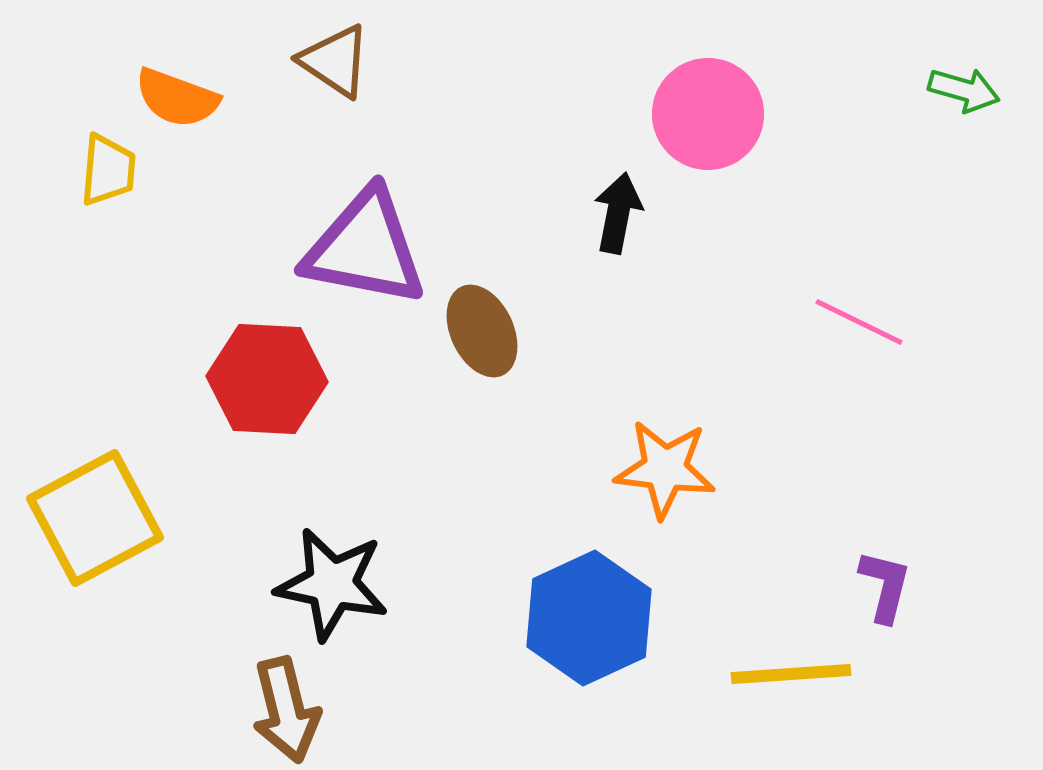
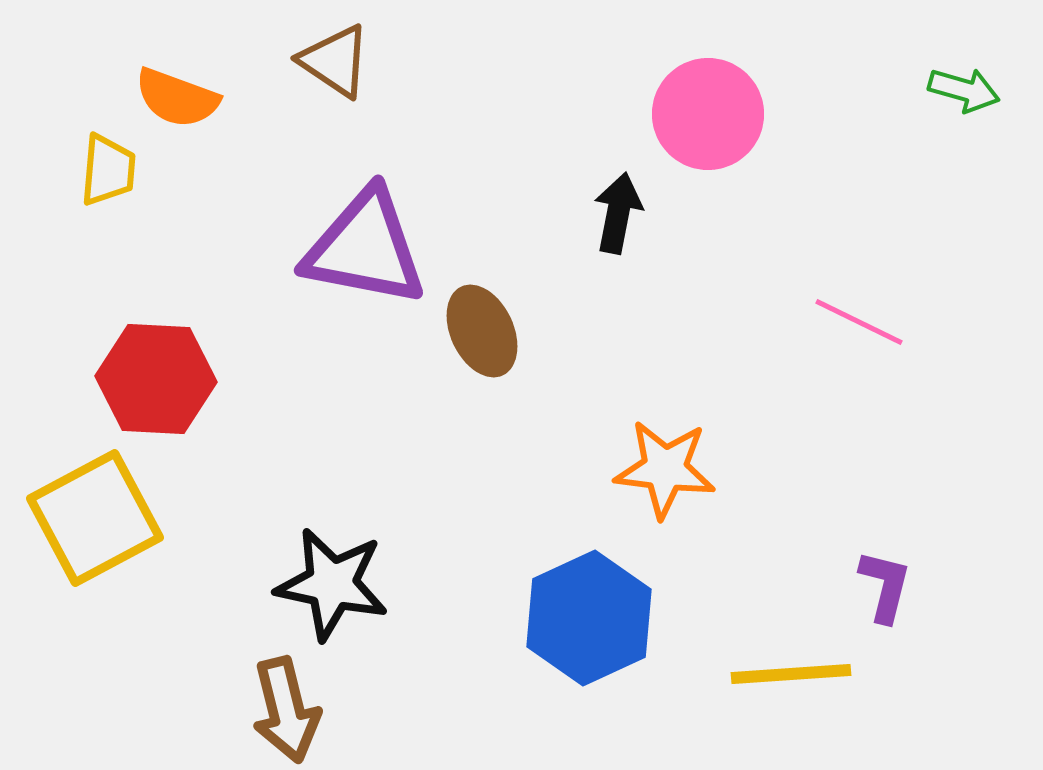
red hexagon: moved 111 px left
